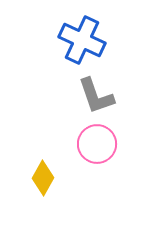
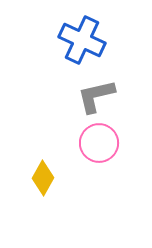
gray L-shape: rotated 96 degrees clockwise
pink circle: moved 2 px right, 1 px up
